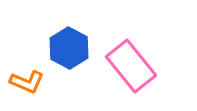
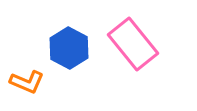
pink rectangle: moved 2 px right, 22 px up
